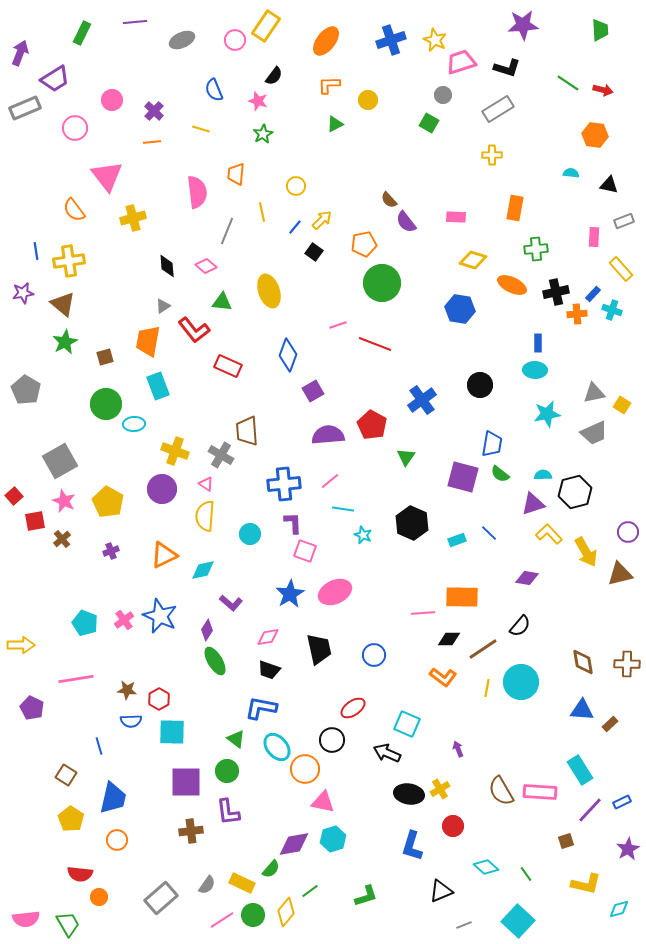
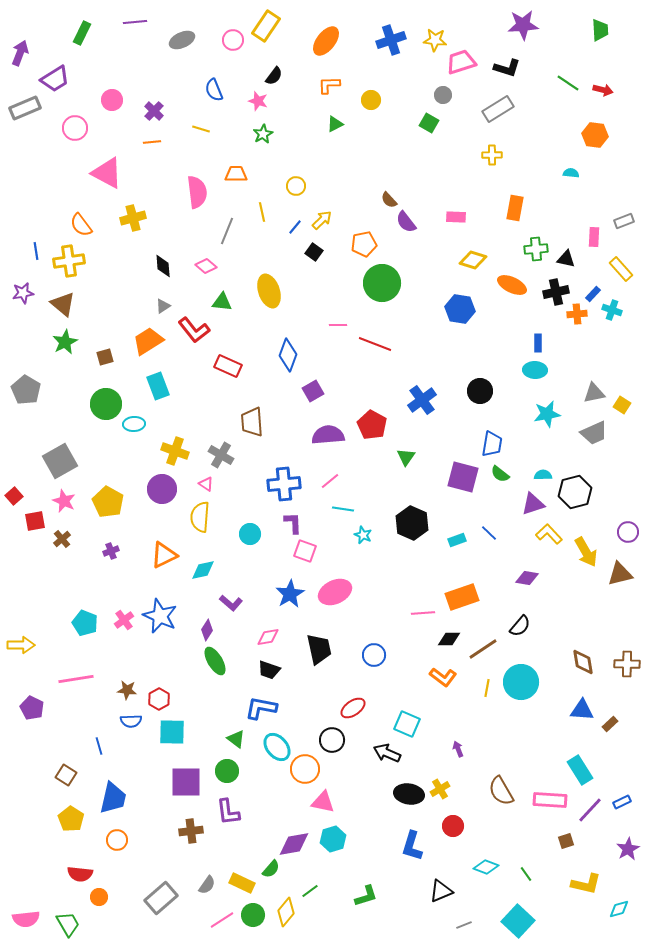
pink circle at (235, 40): moved 2 px left
yellow star at (435, 40): rotated 20 degrees counterclockwise
yellow circle at (368, 100): moved 3 px right
orange trapezoid at (236, 174): rotated 85 degrees clockwise
pink triangle at (107, 176): moved 3 px up; rotated 24 degrees counterclockwise
black triangle at (609, 185): moved 43 px left, 74 px down
orange semicircle at (74, 210): moved 7 px right, 15 px down
black diamond at (167, 266): moved 4 px left
pink line at (338, 325): rotated 18 degrees clockwise
orange trapezoid at (148, 341): rotated 48 degrees clockwise
black circle at (480, 385): moved 6 px down
brown trapezoid at (247, 431): moved 5 px right, 9 px up
yellow semicircle at (205, 516): moved 5 px left, 1 px down
orange rectangle at (462, 597): rotated 20 degrees counterclockwise
pink rectangle at (540, 792): moved 10 px right, 8 px down
cyan diamond at (486, 867): rotated 20 degrees counterclockwise
